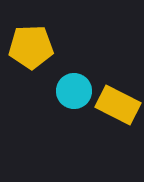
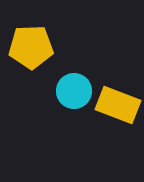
yellow rectangle: rotated 6 degrees counterclockwise
